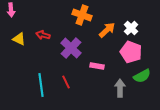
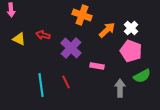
pink pentagon: moved 1 px up
